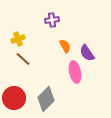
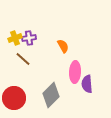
purple cross: moved 23 px left, 18 px down
yellow cross: moved 3 px left, 1 px up
orange semicircle: moved 2 px left
purple semicircle: moved 31 px down; rotated 30 degrees clockwise
pink ellipse: rotated 15 degrees clockwise
gray diamond: moved 5 px right, 4 px up
